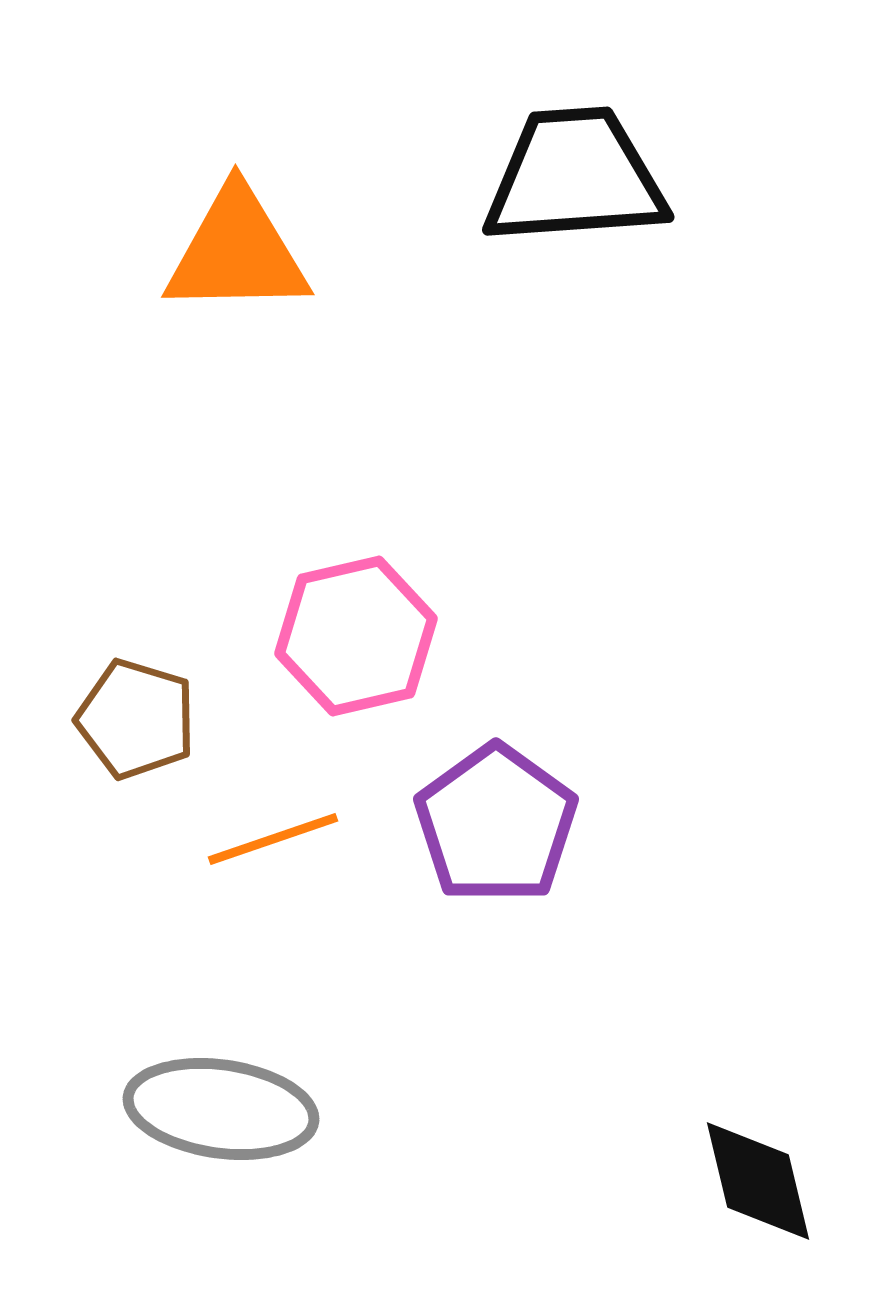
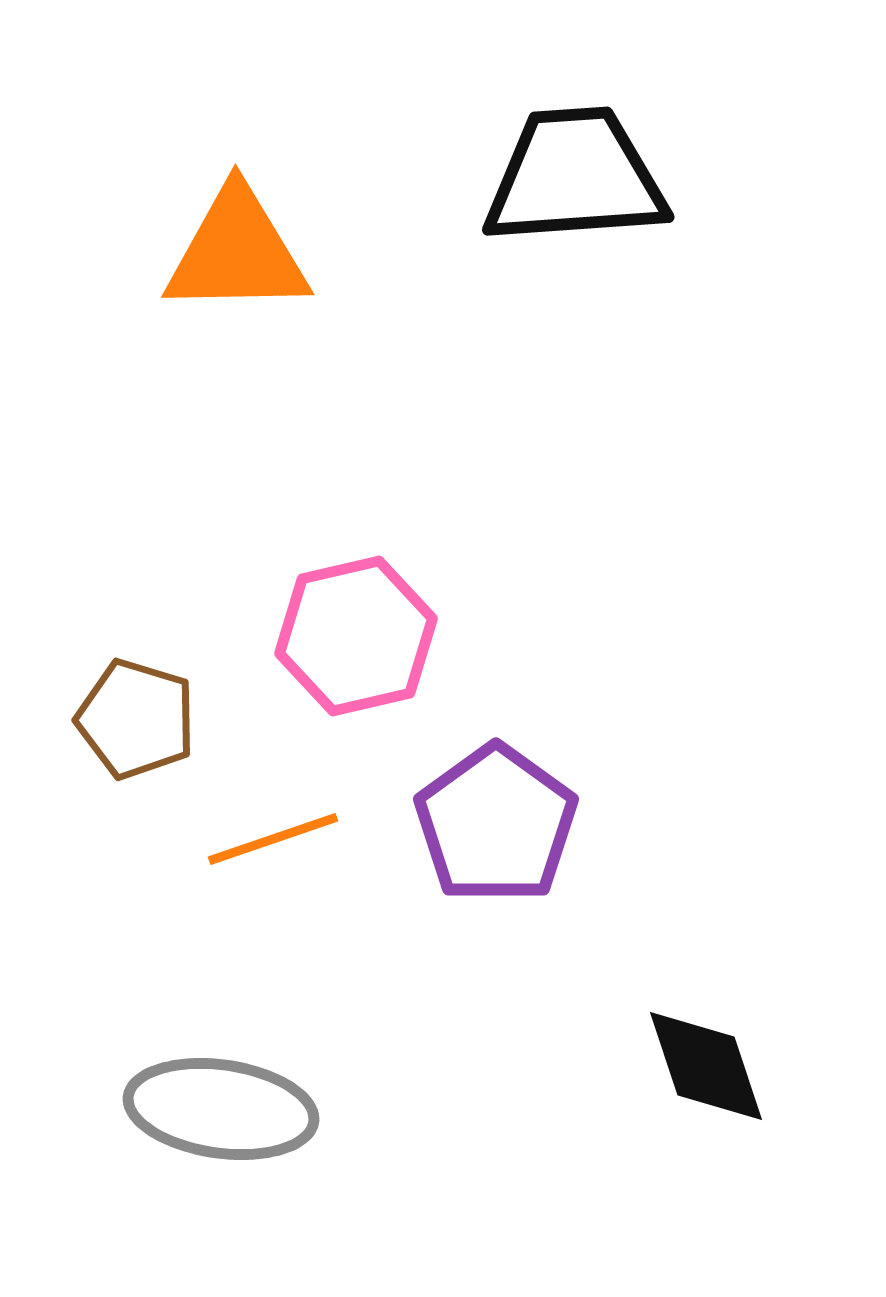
black diamond: moved 52 px left, 115 px up; rotated 5 degrees counterclockwise
